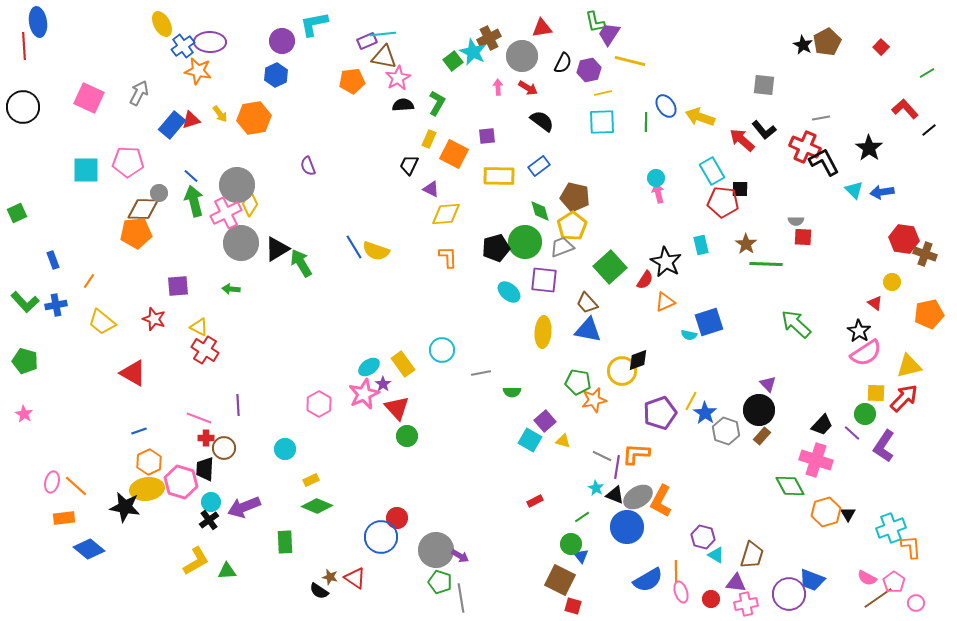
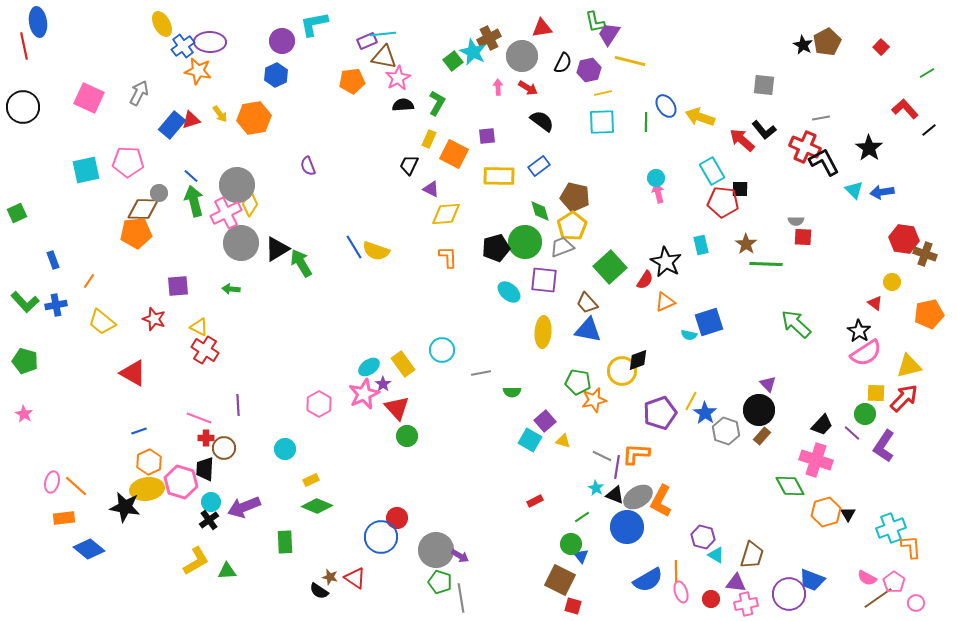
red line at (24, 46): rotated 8 degrees counterclockwise
cyan square at (86, 170): rotated 12 degrees counterclockwise
